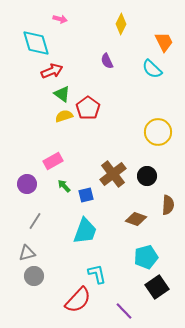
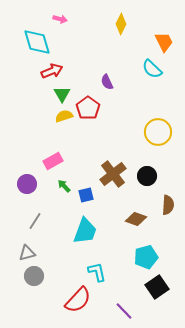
cyan diamond: moved 1 px right, 1 px up
purple semicircle: moved 21 px down
green triangle: rotated 24 degrees clockwise
cyan L-shape: moved 2 px up
